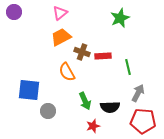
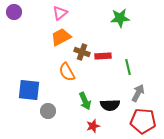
green star: rotated 18 degrees clockwise
black semicircle: moved 2 px up
